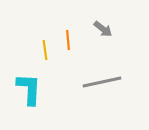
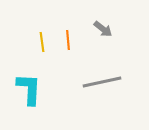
yellow line: moved 3 px left, 8 px up
